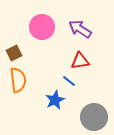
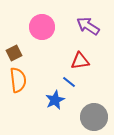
purple arrow: moved 8 px right, 3 px up
blue line: moved 1 px down
